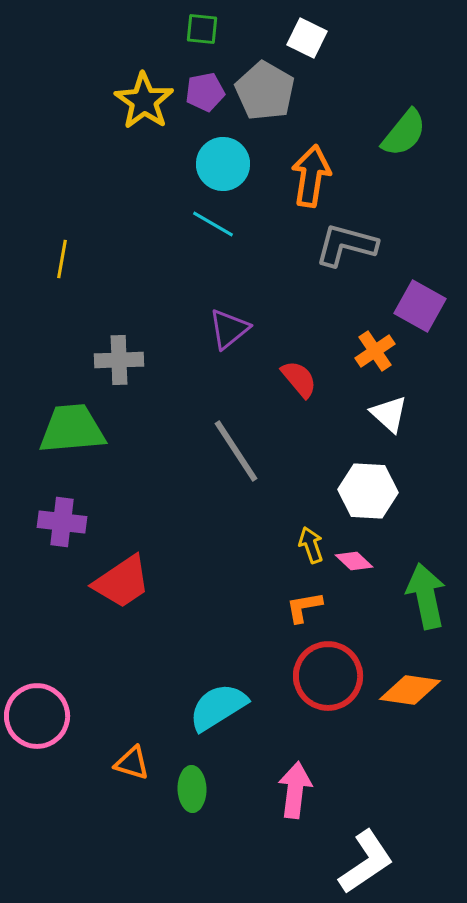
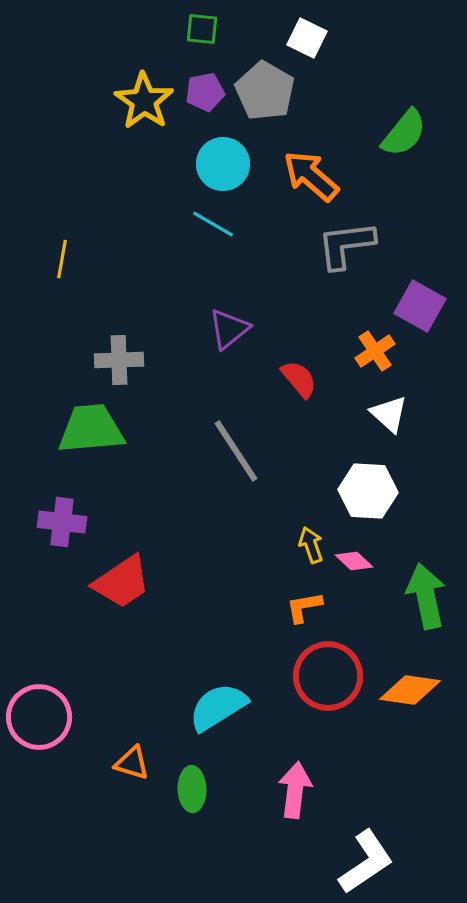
orange arrow: rotated 58 degrees counterclockwise
gray L-shape: rotated 22 degrees counterclockwise
green trapezoid: moved 19 px right
pink circle: moved 2 px right, 1 px down
